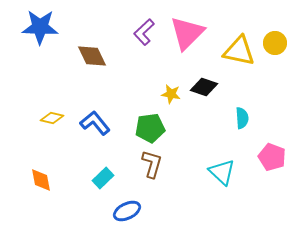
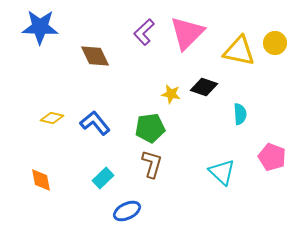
brown diamond: moved 3 px right
cyan semicircle: moved 2 px left, 4 px up
